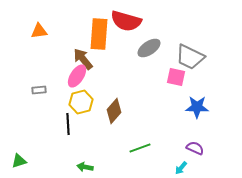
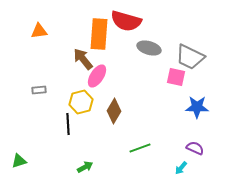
gray ellipse: rotated 50 degrees clockwise
pink ellipse: moved 20 px right
brown diamond: rotated 10 degrees counterclockwise
green arrow: rotated 140 degrees clockwise
